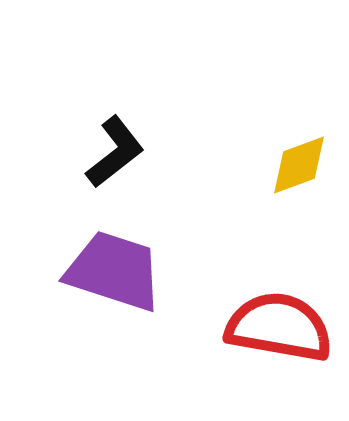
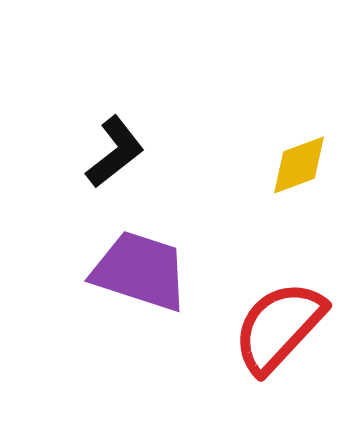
purple trapezoid: moved 26 px right
red semicircle: rotated 57 degrees counterclockwise
